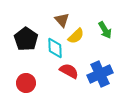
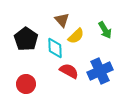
blue cross: moved 3 px up
red circle: moved 1 px down
